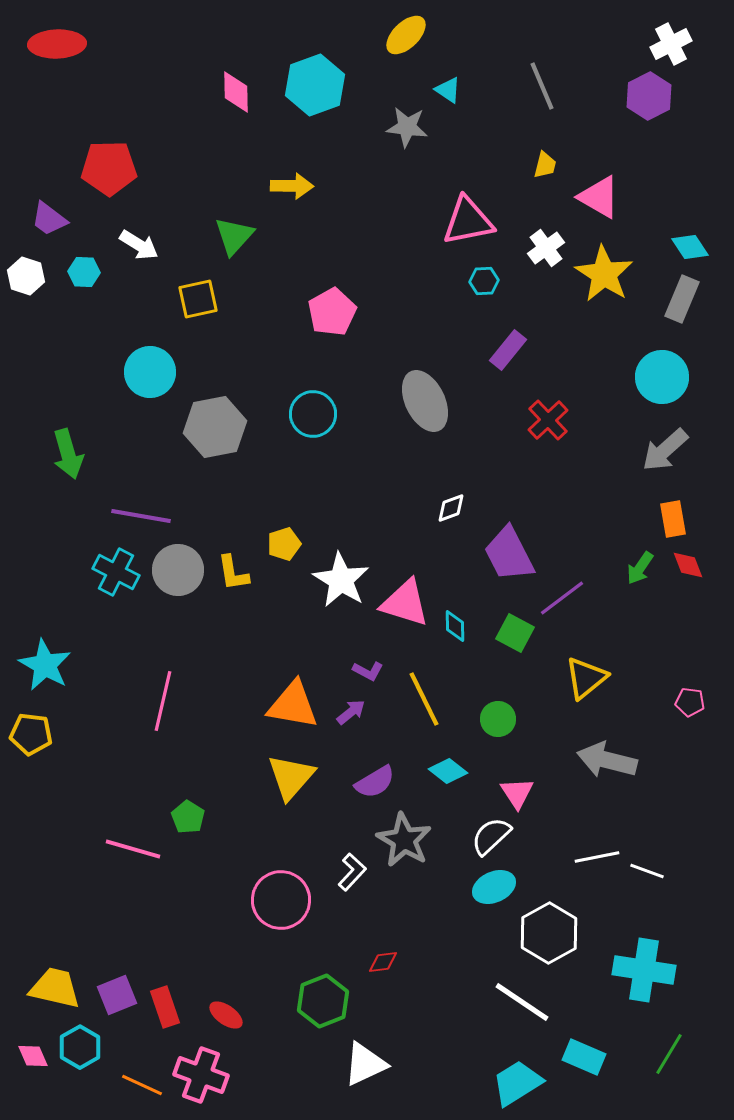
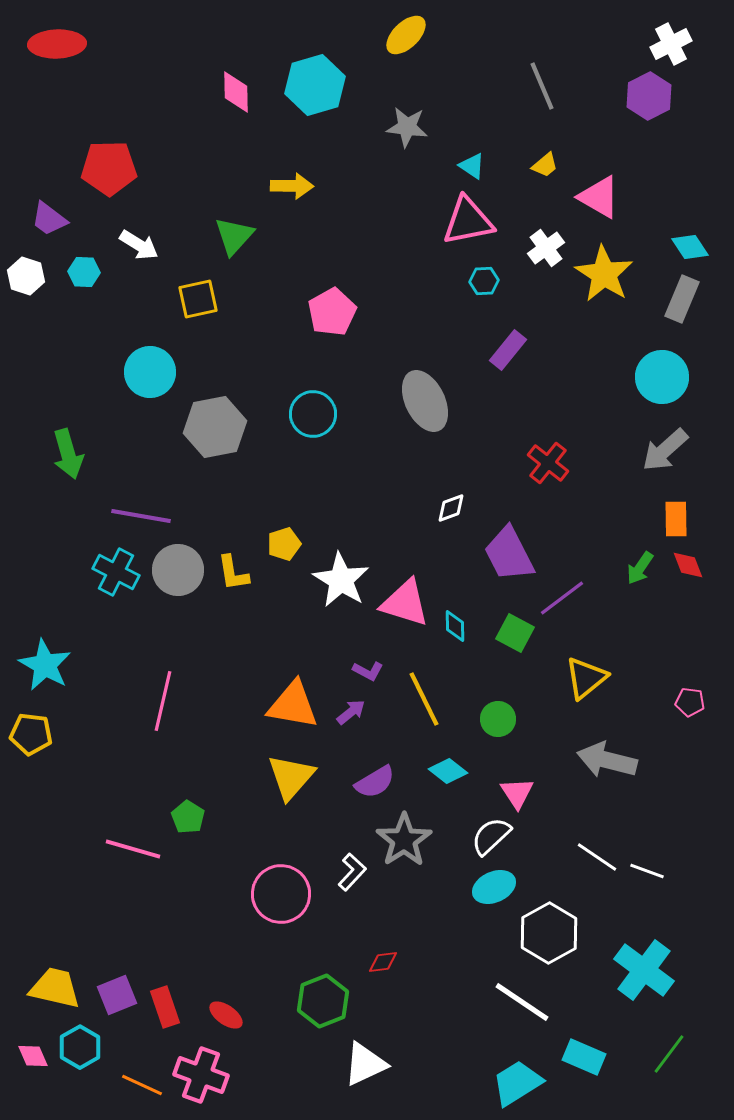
cyan hexagon at (315, 85): rotated 4 degrees clockwise
cyan triangle at (448, 90): moved 24 px right, 76 px down
yellow trapezoid at (545, 165): rotated 36 degrees clockwise
red cross at (548, 420): moved 43 px down; rotated 9 degrees counterclockwise
orange rectangle at (673, 519): moved 3 px right; rotated 9 degrees clockwise
gray star at (404, 840): rotated 8 degrees clockwise
white line at (597, 857): rotated 45 degrees clockwise
pink circle at (281, 900): moved 6 px up
cyan cross at (644, 970): rotated 28 degrees clockwise
green line at (669, 1054): rotated 6 degrees clockwise
